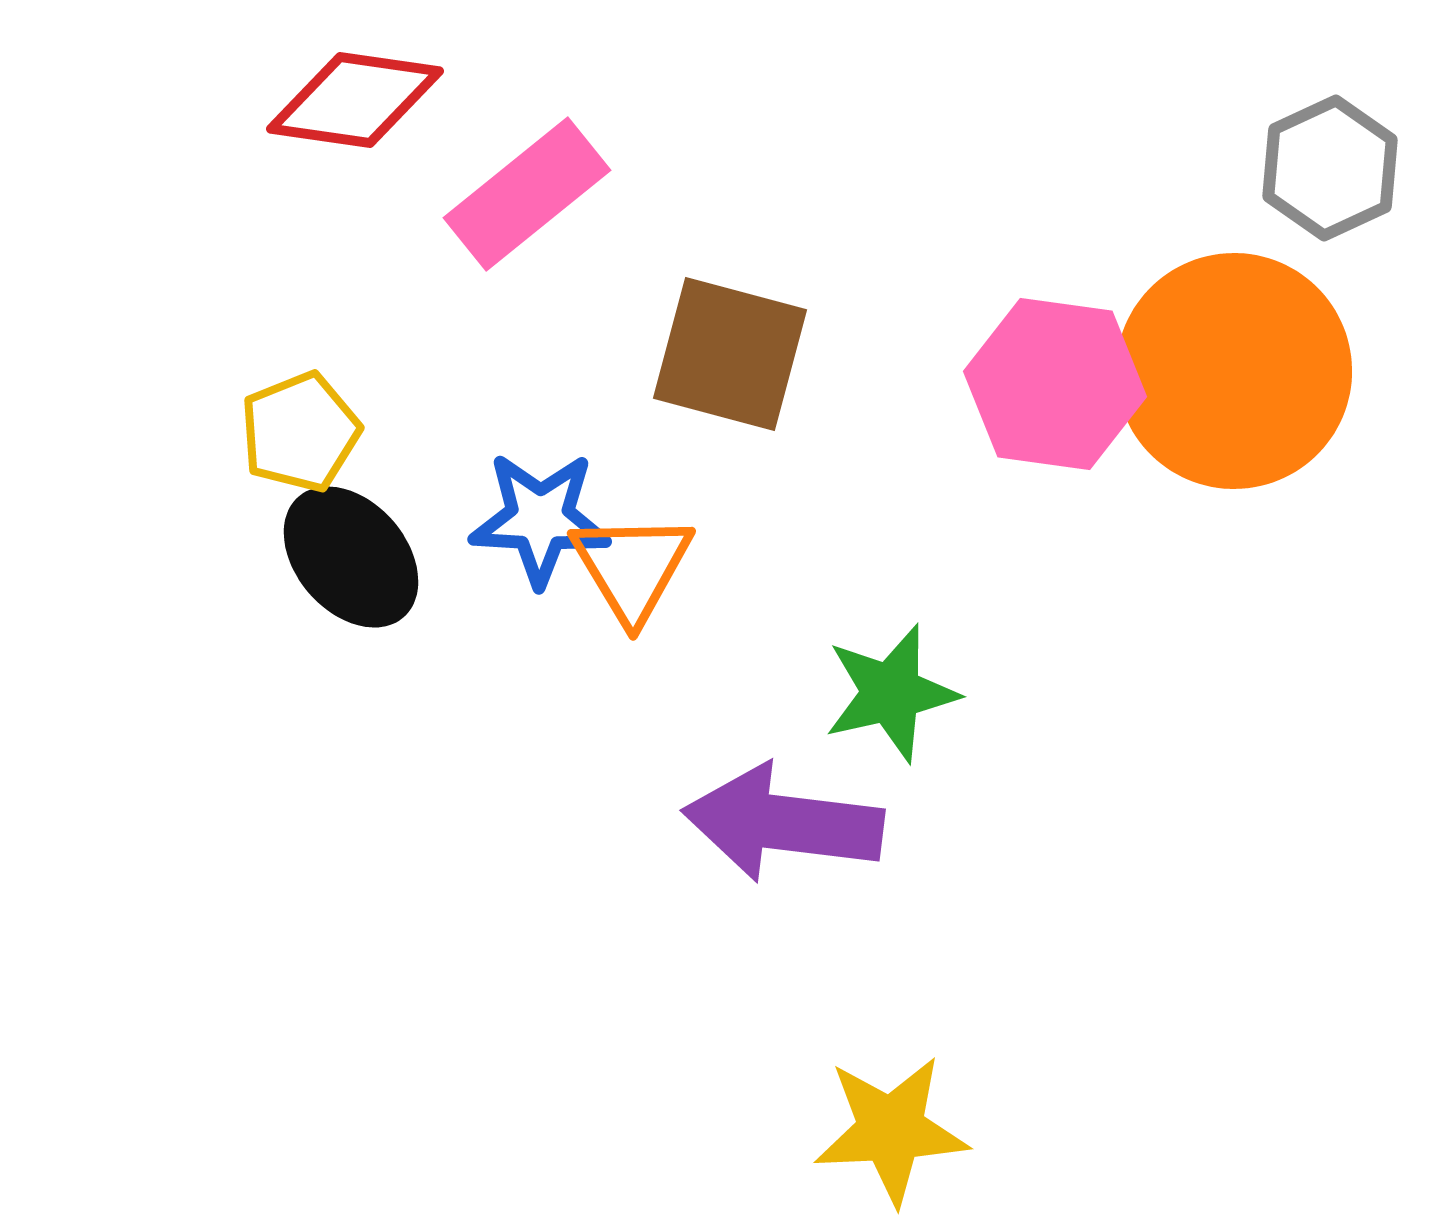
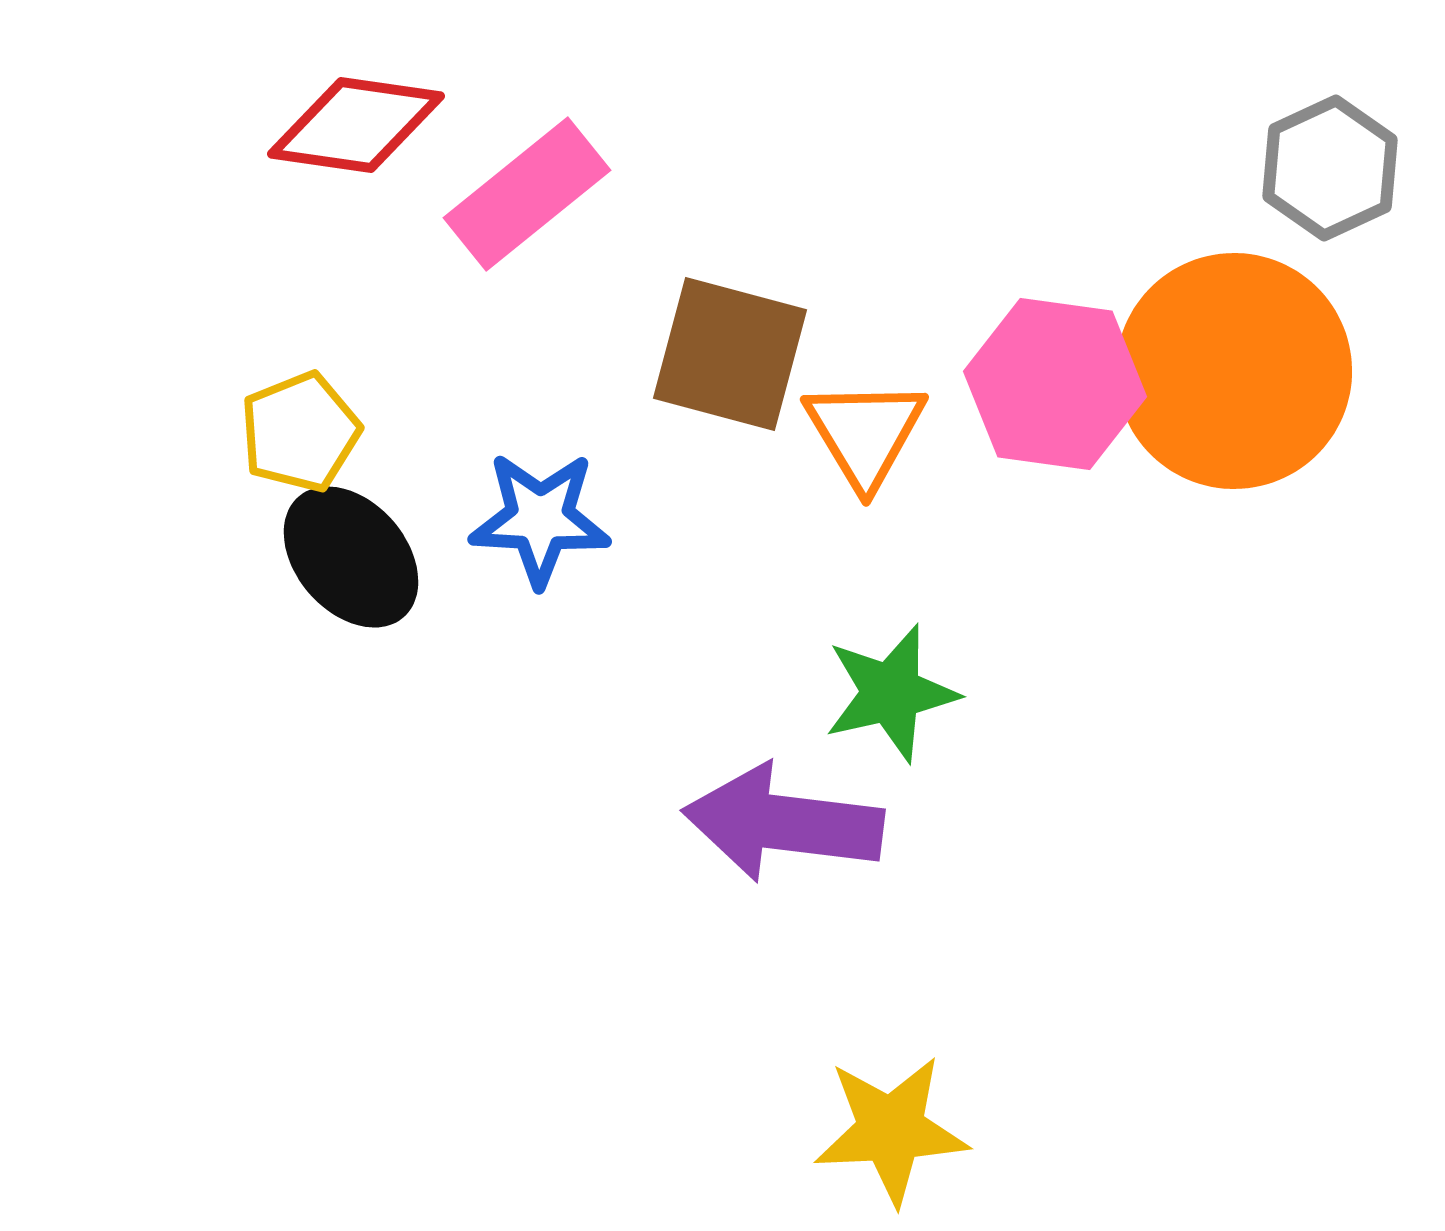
red diamond: moved 1 px right, 25 px down
orange triangle: moved 233 px right, 134 px up
